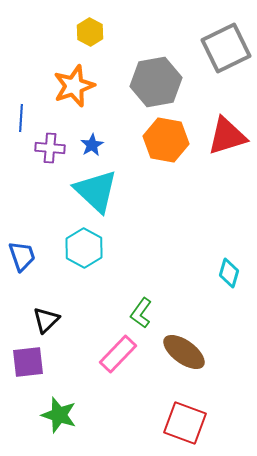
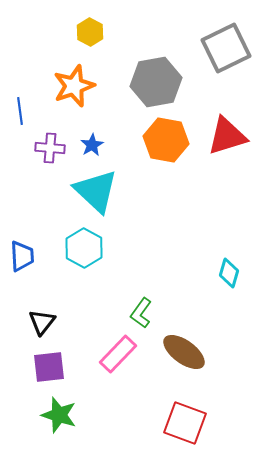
blue line: moved 1 px left, 7 px up; rotated 12 degrees counterclockwise
blue trapezoid: rotated 16 degrees clockwise
black triangle: moved 4 px left, 2 px down; rotated 8 degrees counterclockwise
purple square: moved 21 px right, 5 px down
